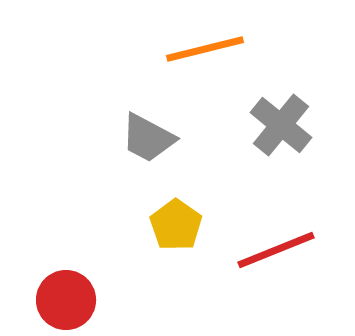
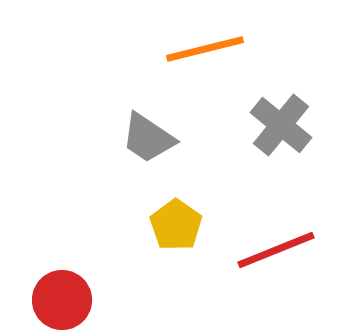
gray trapezoid: rotated 6 degrees clockwise
red circle: moved 4 px left
